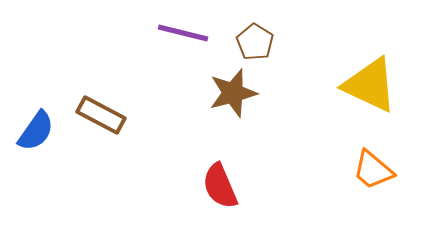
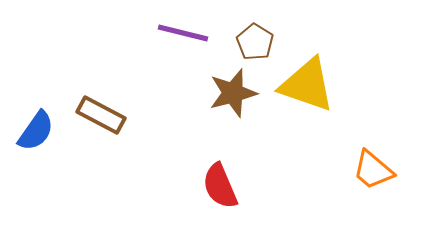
yellow triangle: moved 63 px left; rotated 6 degrees counterclockwise
